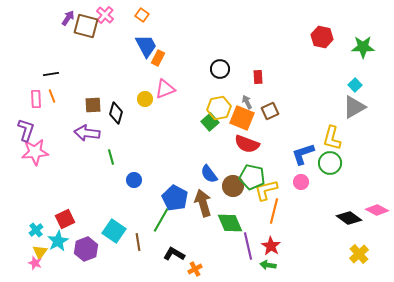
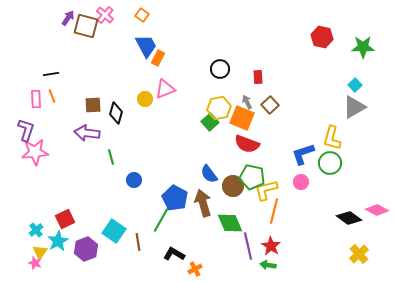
brown square at (270, 111): moved 6 px up; rotated 18 degrees counterclockwise
